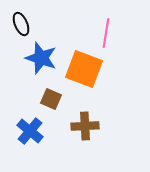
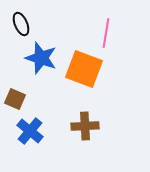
brown square: moved 36 px left
